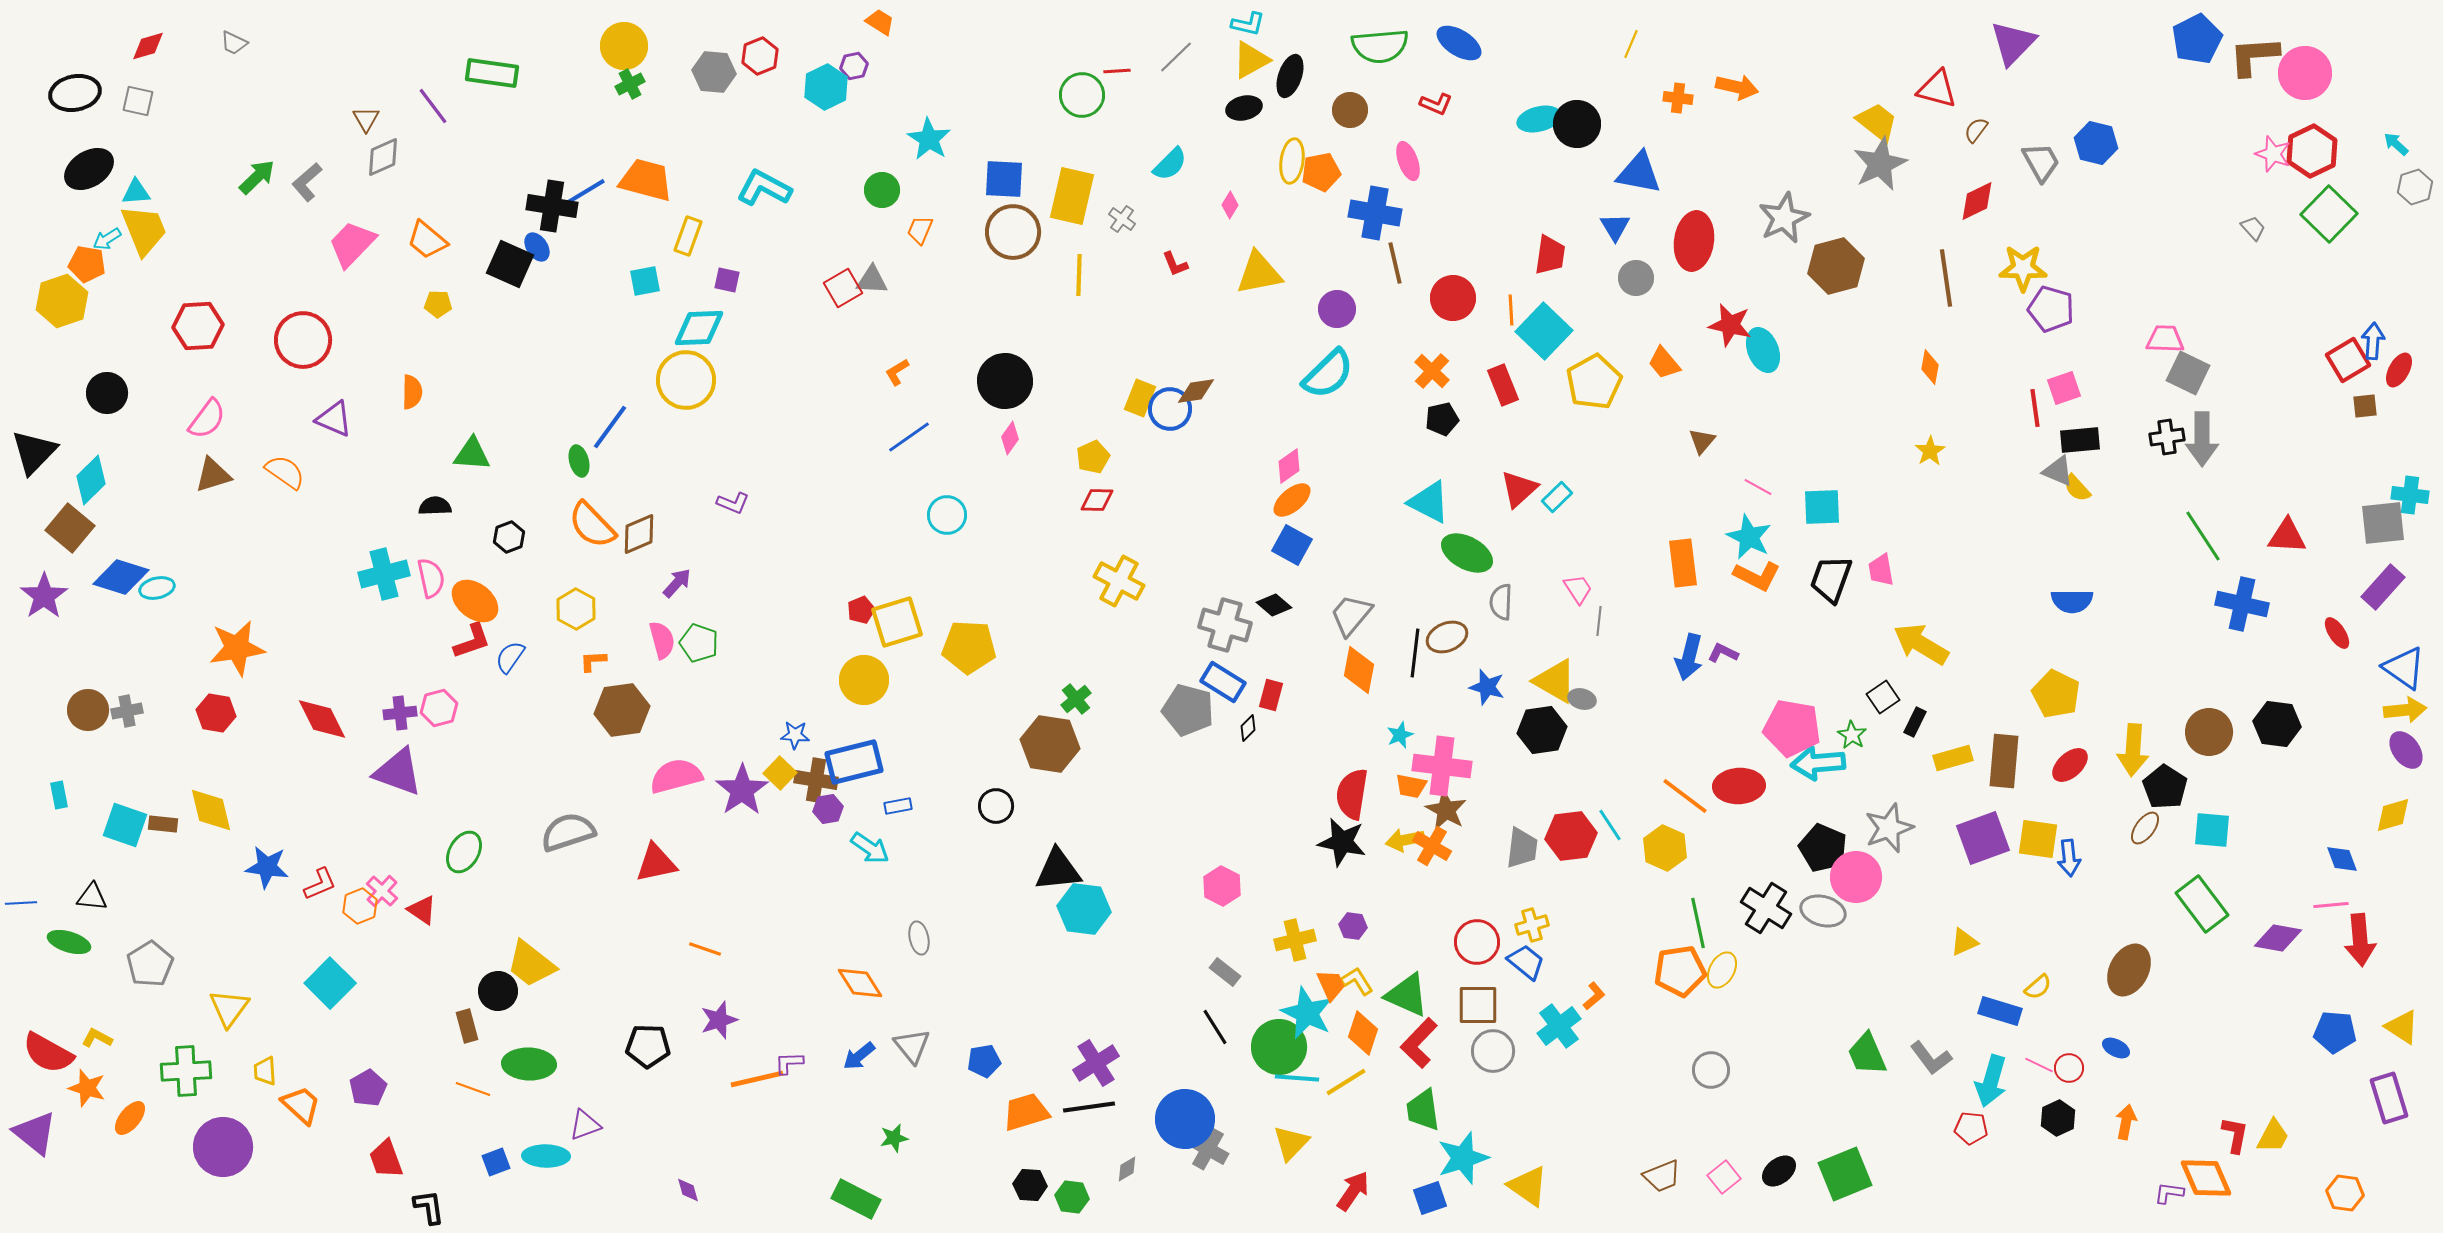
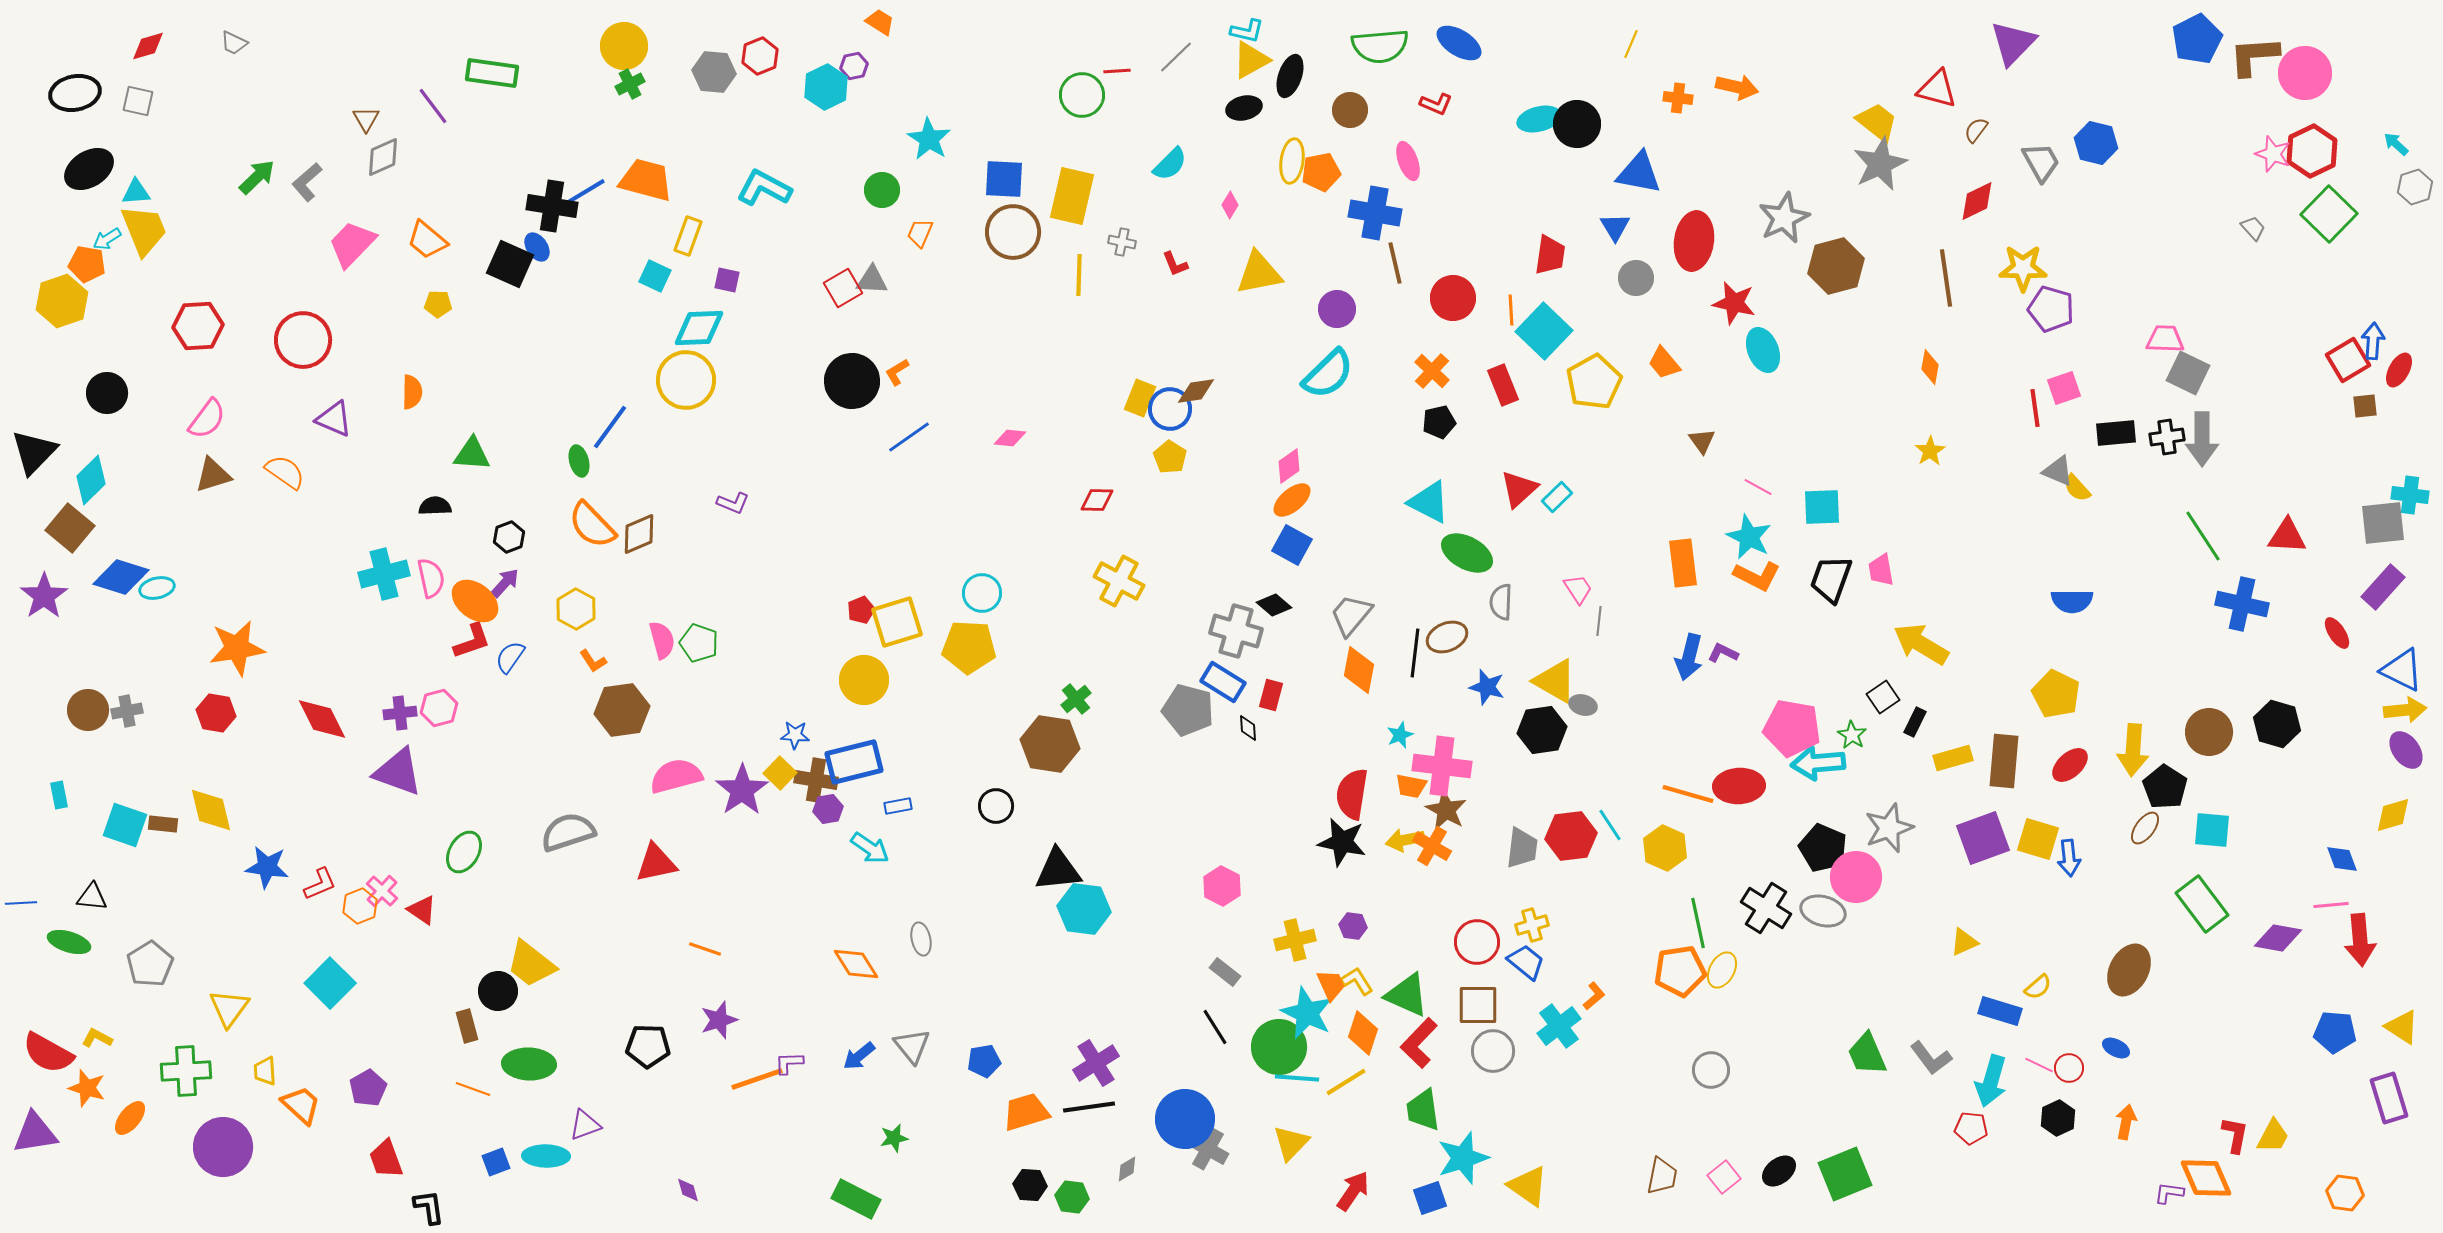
cyan L-shape at (1248, 24): moved 1 px left, 7 px down
gray cross at (1122, 219): moved 23 px down; rotated 24 degrees counterclockwise
orange trapezoid at (920, 230): moved 3 px down
cyan square at (645, 281): moved 10 px right, 5 px up; rotated 36 degrees clockwise
red star at (1730, 325): moved 4 px right, 22 px up
black circle at (1005, 381): moved 153 px left
black pentagon at (1442, 419): moved 3 px left, 3 px down
pink diamond at (1010, 438): rotated 60 degrees clockwise
black rectangle at (2080, 440): moved 36 px right, 7 px up
brown triangle at (1702, 441): rotated 16 degrees counterclockwise
yellow pentagon at (1093, 457): moved 77 px right; rotated 16 degrees counterclockwise
cyan circle at (947, 515): moved 35 px right, 78 px down
purple arrow at (677, 583): moved 172 px left
gray cross at (1225, 625): moved 11 px right, 6 px down
orange L-shape at (593, 661): rotated 120 degrees counterclockwise
blue triangle at (2404, 668): moved 2 px left, 2 px down; rotated 9 degrees counterclockwise
gray ellipse at (1582, 699): moved 1 px right, 6 px down
black hexagon at (2277, 724): rotated 9 degrees clockwise
black diamond at (1248, 728): rotated 48 degrees counterclockwise
orange line at (1685, 796): moved 3 px right, 2 px up; rotated 21 degrees counterclockwise
yellow square at (2038, 839): rotated 9 degrees clockwise
gray ellipse at (919, 938): moved 2 px right, 1 px down
orange diamond at (860, 983): moved 4 px left, 19 px up
orange line at (757, 1079): rotated 6 degrees counterclockwise
purple triangle at (35, 1133): rotated 48 degrees counterclockwise
brown trapezoid at (1662, 1176): rotated 57 degrees counterclockwise
